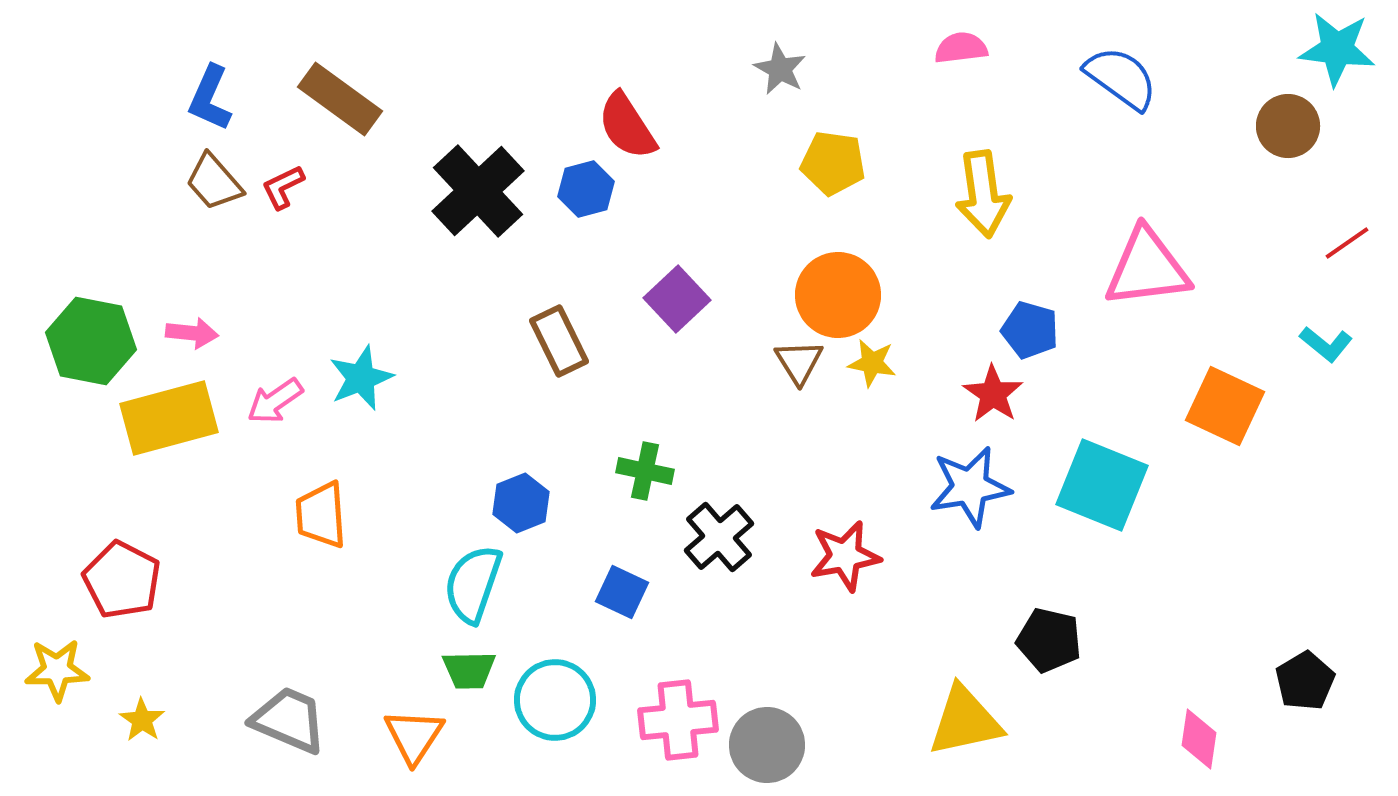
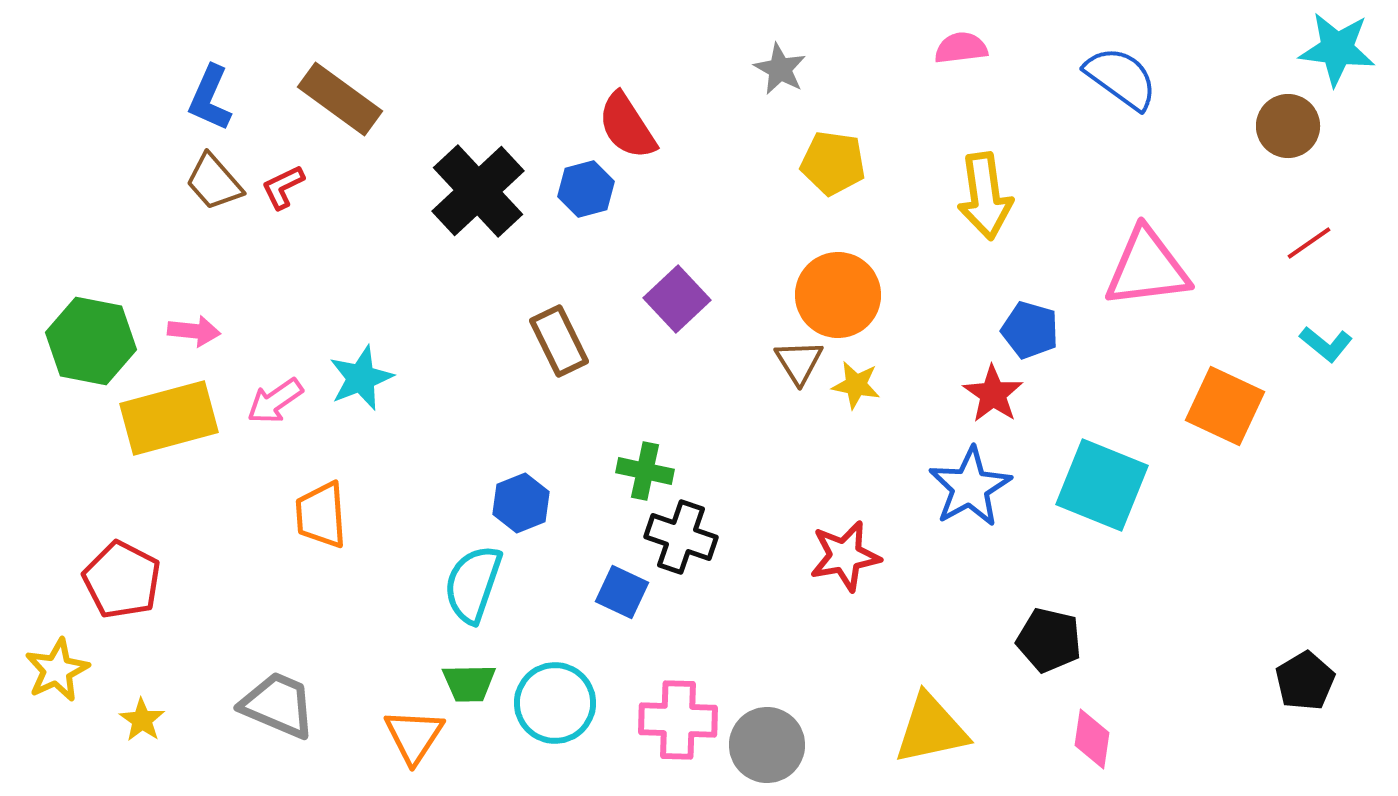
yellow arrow at (983, 194): moved 2 px right, 2 px down
red line at (1347, 243): moved 38 px left
pink arrow at (192, 333): moved 2 px right, 2 px up
yellow star at (872, 363): moved 16 px left, 22 px down
blue star at (970, 487): rotated 20 degrees counterclockwise
black cross at (719, 537): moved 38 px left; rotated 30 degrees counterclockwise
yellow star at (57, 670): rotated 24 degrees counterclockwise
green trapezoid at (469, 670): moved 13 px down
cyan circle at (555, 700): moved 3 px down
gray trapezoid at (289, 720): moved 11 px left, 15 px up
pink cross at (678, 720): rotated 8 degrees clockwise
yellow triangle at (965, 721): moved 34 px left, 8 px down
pink diamond at (1199, 739): moved 107 px left
